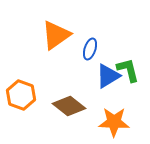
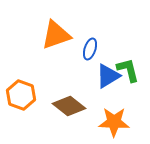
orange triangle: rotated 16 degrees clockwise
